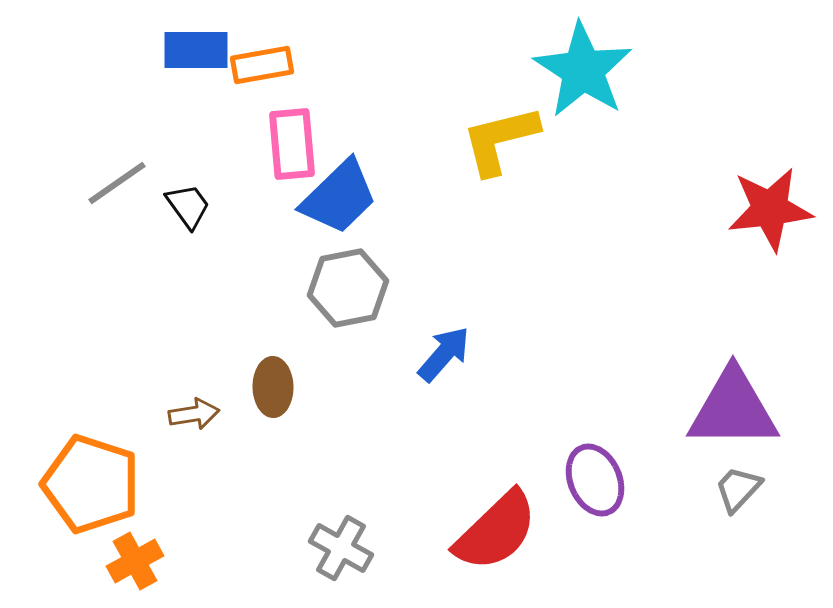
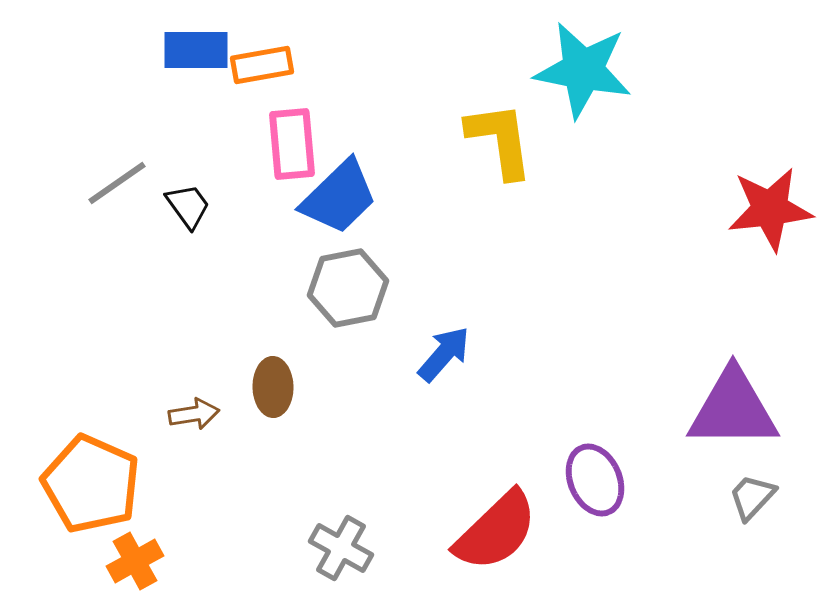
cyan star: rotated 22 degrees counterclockwise
yellow L-shape: rotated 96 degrees clockwise
orange pentagon: rotated 6 degrees clockwise
gray trapezoid: moved 14 px right, 8 px down
